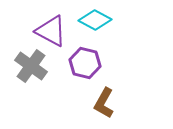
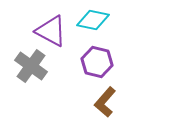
cyan diamond: moved 2 px left; rotated 16 degrees counterclockwise
purple hexagon: moved 12 px right, 1 px up
brown L-shape: moved 1 px right, 1 px up; rotated 12 degrees clockwise
